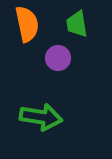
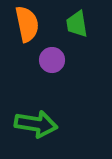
purple circle: moved 6 px left, 2 px down
green arrow: moved 5 px left, 7 px down
